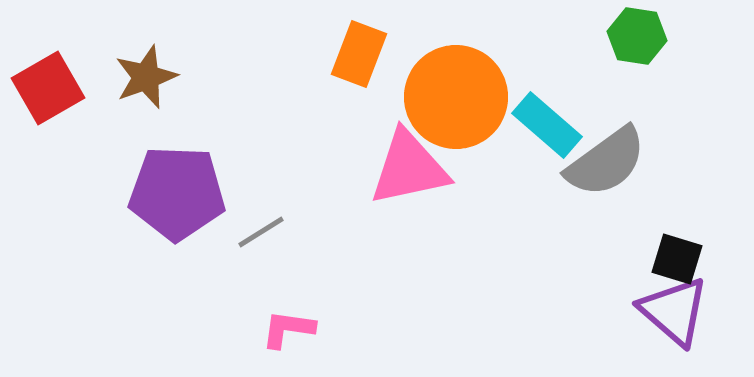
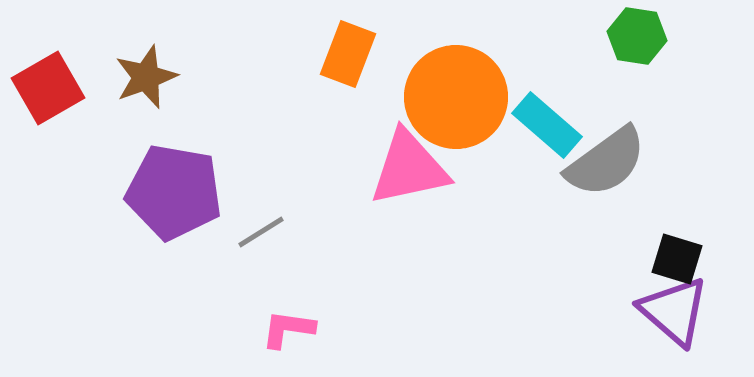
orange rectangle: moved 11 px left
purple pentagon: moved 3 px left, 1 px up; rotated 8 degrees clockwise
